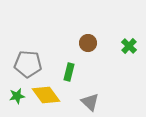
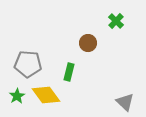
green cross: moved 13 px left, 25 px up
green star: rotated 21 degrees counterclockwise
gray triangle: moved 35 px right
